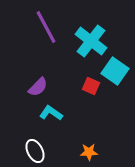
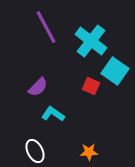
cyan L-shape: moved 2 px right, 1 px down
